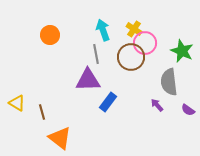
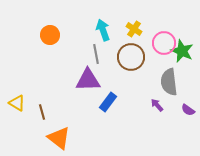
pink circle: moved 19 px right
orange triangle: moved 1 px left
